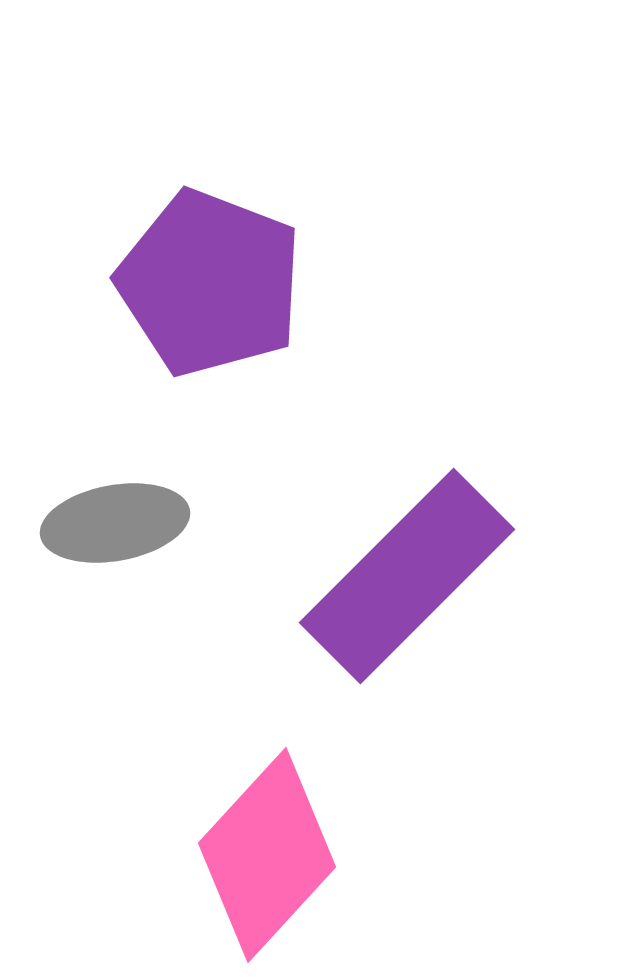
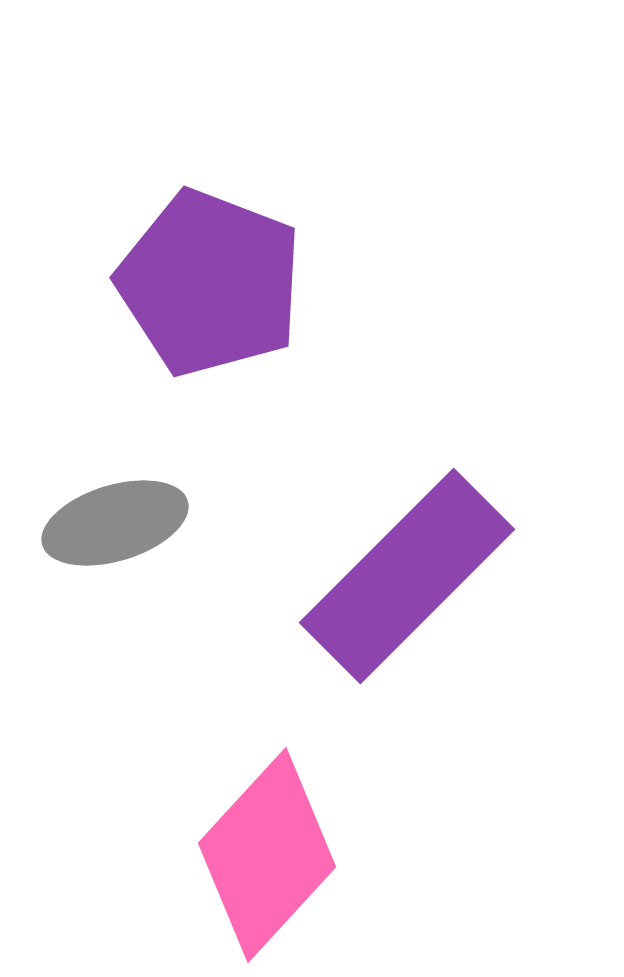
gray ellipse: rotated 7 degrees counterclockwise
